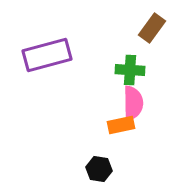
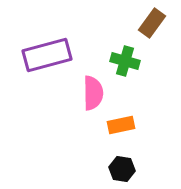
brown rectangle: moved 5 px up
green cross: moved 5 px left, 9 px up; rotated 12 degrees clockwise
pink semicircle: moved 40 px left, 10 px up
black hexagon: moved 23 px right
